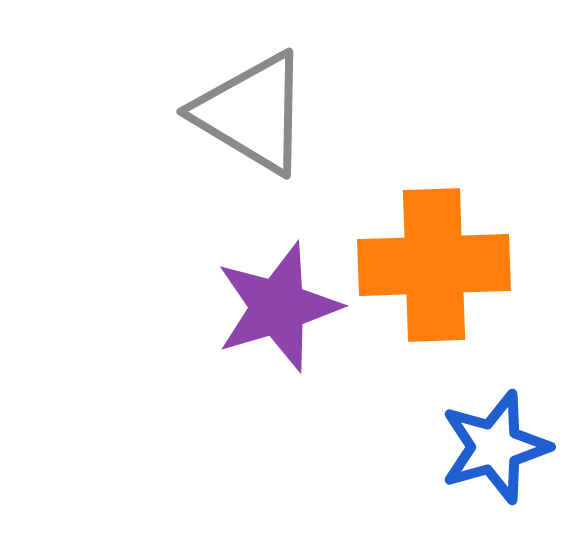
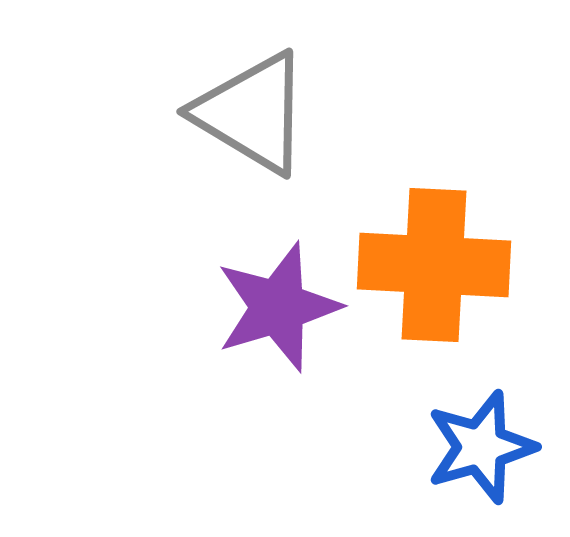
orange cross: rotated 5 degrees clockwise
blue star: moved 14 px left
